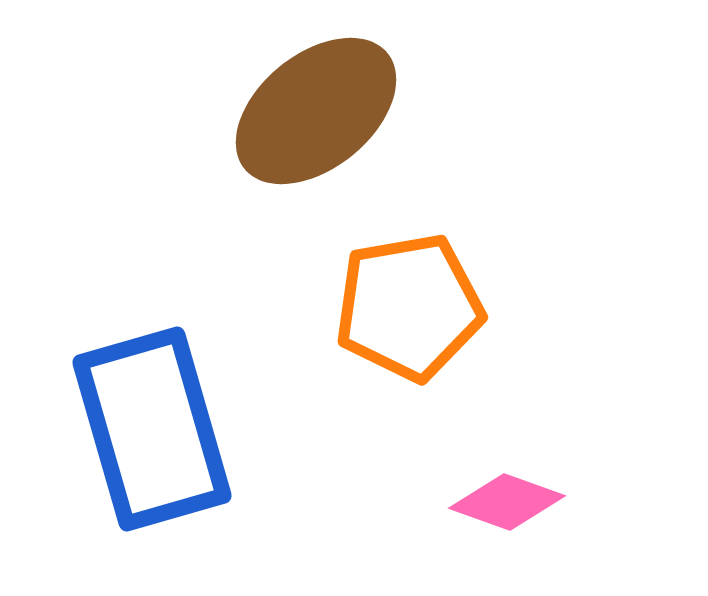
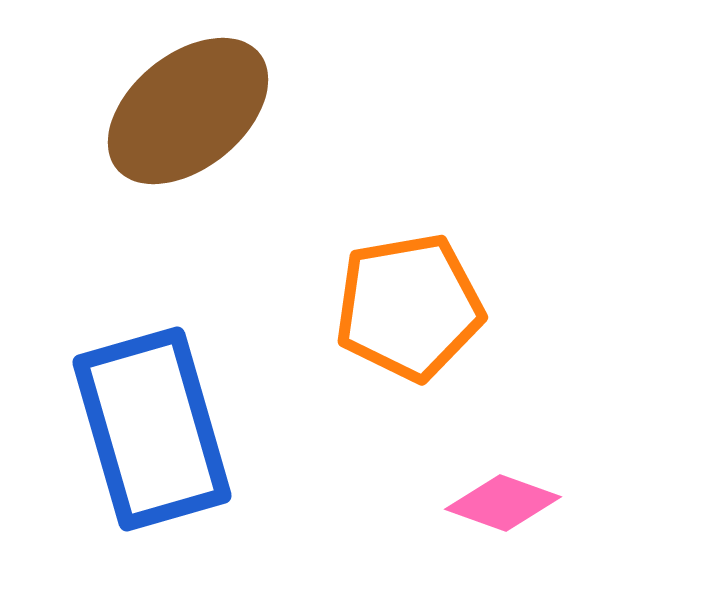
brown ellipse: moved 128 px left
pink diamond: moved 4 px left, 1 px down
